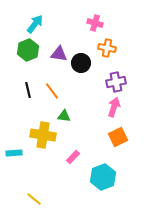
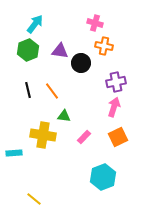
orange cross: moved 3 px left, 2 px up
purple triangle: moved 1 px right, 3 px up
pink rectangle: moved 11 px right, 20 px up
